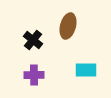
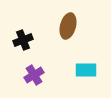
black cross: moved 10 px left; rotated 30 degrees clockwise
purple cross: rotated 30 degrees counterclockwise
